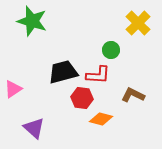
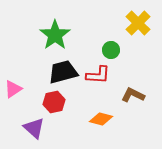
green star: moved 23 px right, 14 px down; rotated 20 degrees clockwise
red hexagon: moved 28 px left, 4 px down; rotated 20 degrees counterclockwise
